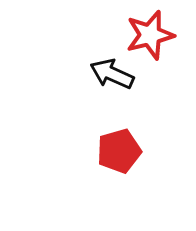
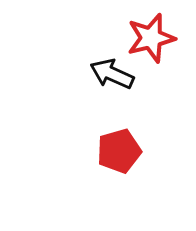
red star: moved 1 px right, 3 px down
